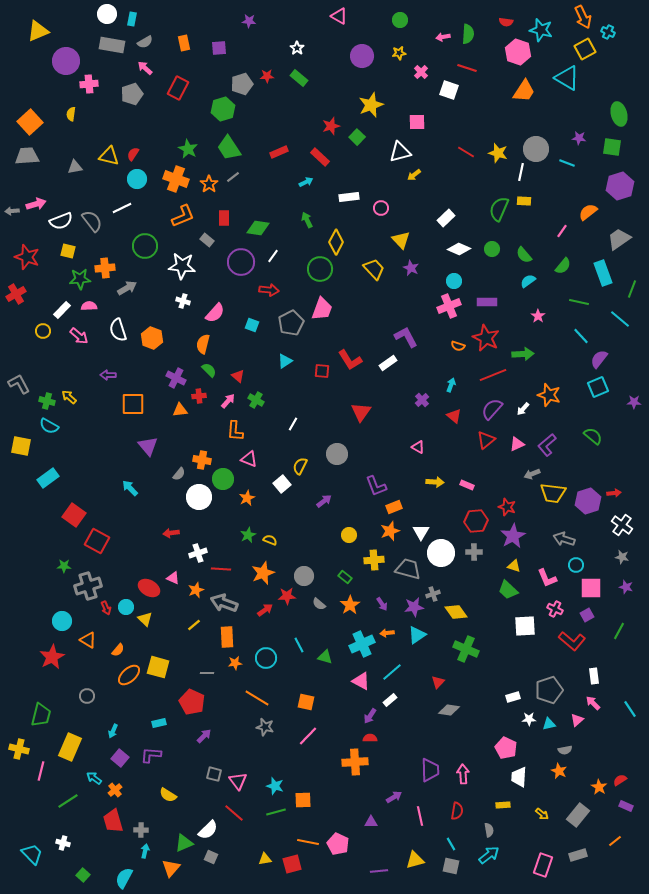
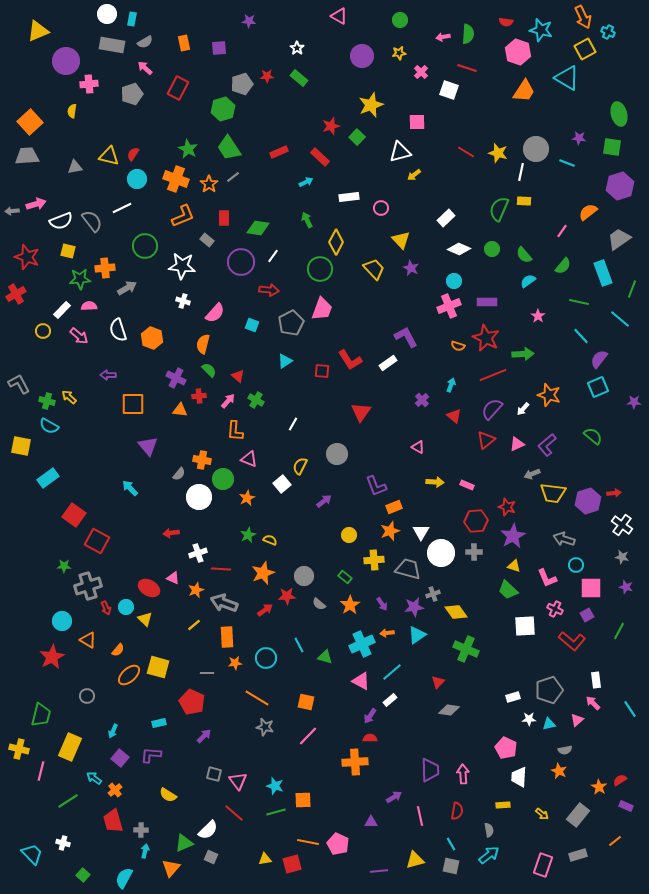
yellow semicircle at (71, 114): moved 1 px right, 3 px up
orange triangle at (180, 410): rotated 14 degrees clockwise
white rectangle at (594, 676): moved 2 px right, 4 px down
